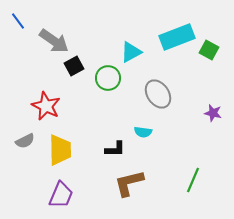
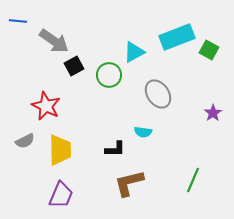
blue line: rotated 48 degrees counterclockwise
cyan triangle: moved 3 px right
green circle: moved 1 px right, 3 px up
purple star: rotated 24 degrees clockwise
